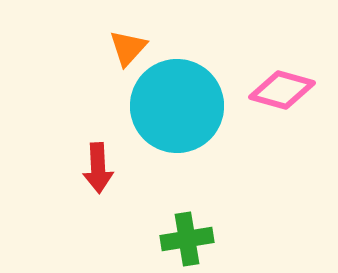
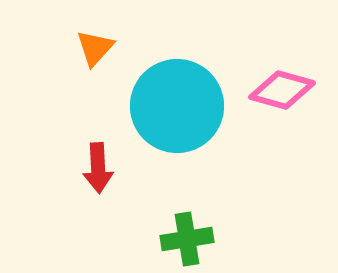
orange triangle: moved 33 px left
